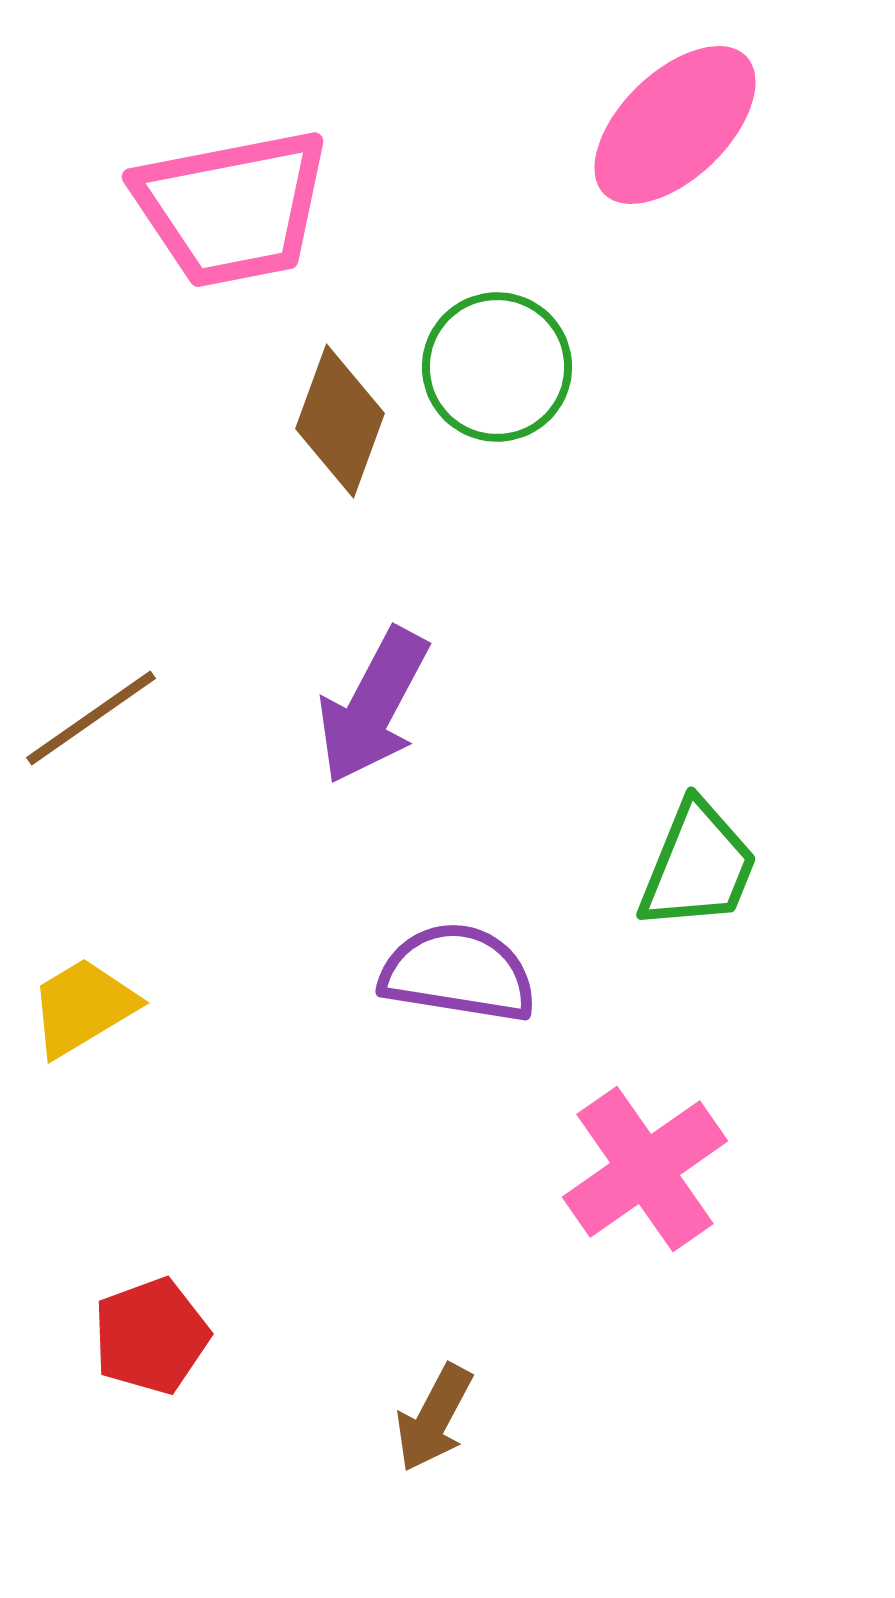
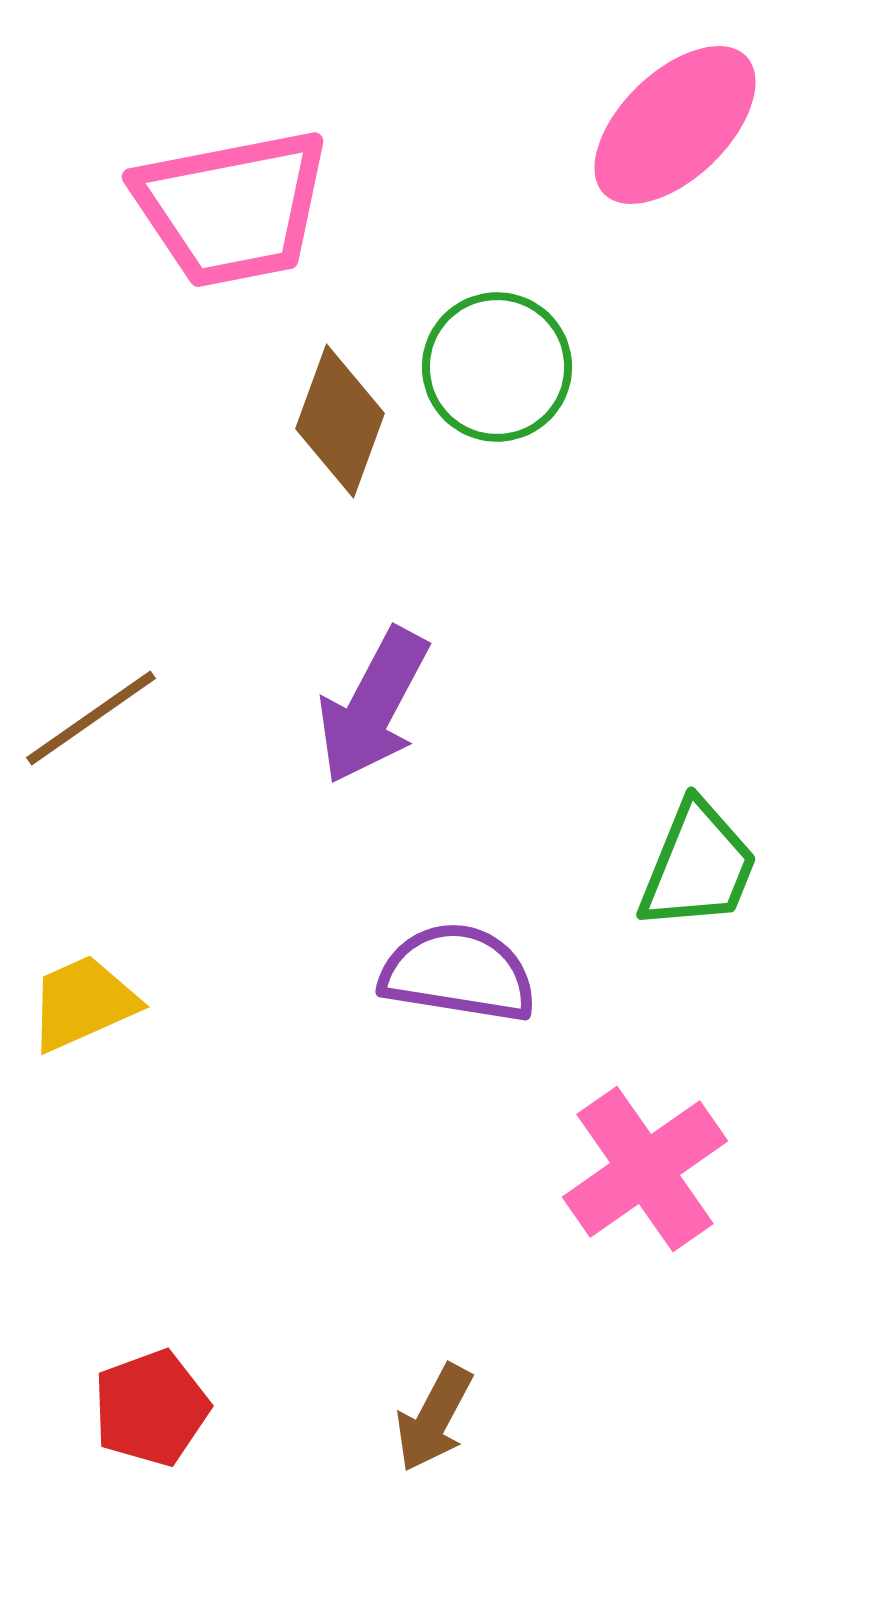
yellow trapezoid: moved 4 px up; rotated 7 degrees clockwise
red pentagon: moved 72 px down
